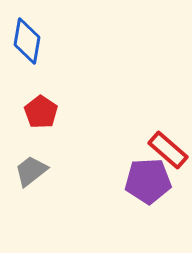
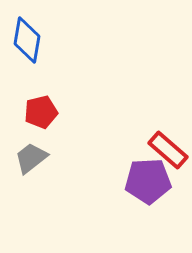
blue diamond: moved 1 px up
red pentagon: rotated 24 degrees clockwise
gray trapezoid: moved 13 px up
